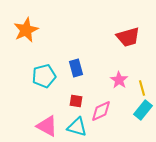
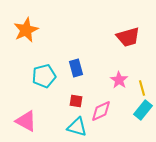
pink triangle: moved 21 px left, 5 px up
